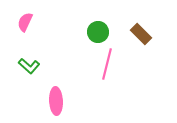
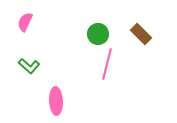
green circle: moved 2 px down
